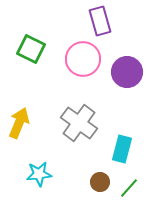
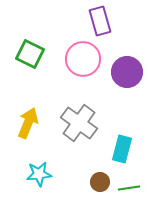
green square: moved 1 px left, 5 px down
yellow arrow: moved 9 px right
green line: rotated 40 degrees clockwise
